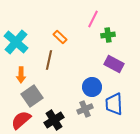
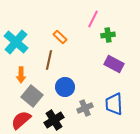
blue circle: moved 27 px left
gray square: rotated 15 degrees counterclockwise
gray cross: moved 1 px up
